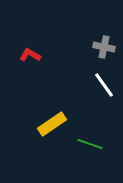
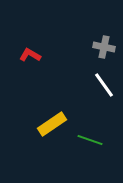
green line: moved 4 px up
